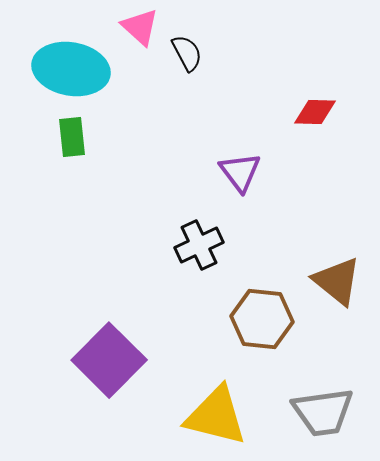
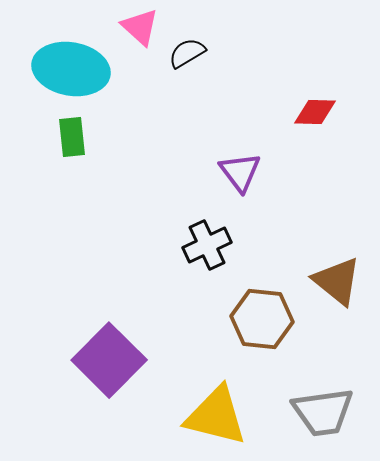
black semicircle: rotated 93 degrees counterclockwise
black cross: moved 8 px right
